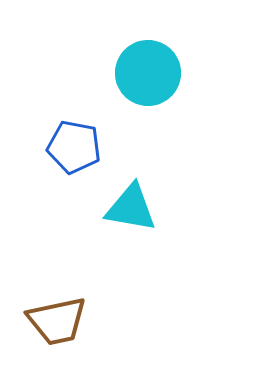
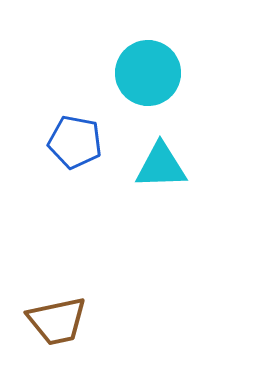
blue pentagon: moved 1 px right, 5 px up
cyan triangle: moved 30 px right, 42 px up; rotated 12 degrees counterclockwise
